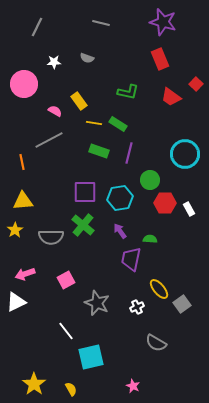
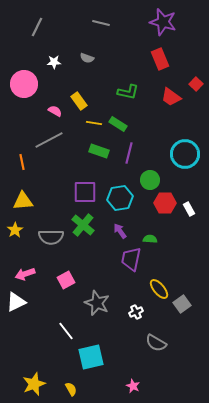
white cross at (137, 307): moved 1 px left, 5 px down
yellow star at (34, 384): rotated 15 degrees clockwise
